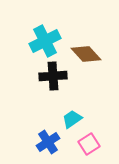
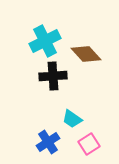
cyan trapezoid: rotated 110 degrees counterclockwise
